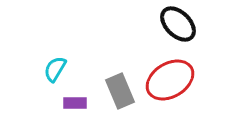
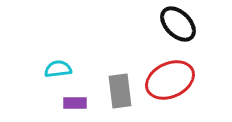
cyan semicircle: moved 3 px right; rotated 52 degrees clockwise
red ellipse: rotated 6 degrees clockwise
gray rectangle: rotated 16 degrees clockwise
